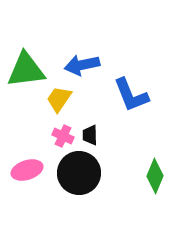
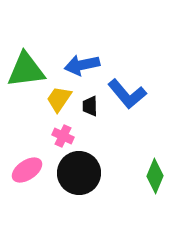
blue L-shape: moved 4 px left, 1 px up; rotated 18 degrees counterclockwise
black trapezoid: moved 29 px up
pink ellipse: rotated 16 degrees counterclockwise
